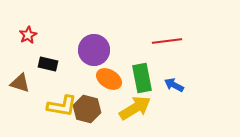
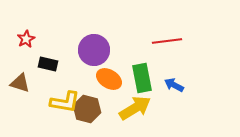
red star: moved 2 px left, 4 px down
yellow L-shape: moved 3 px right, 4 px up
